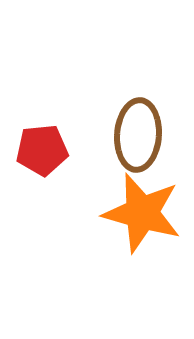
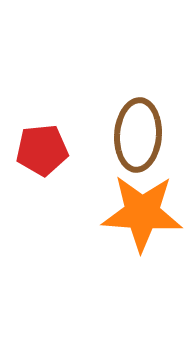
orange star: rotated 12 degrees counterclockwise
